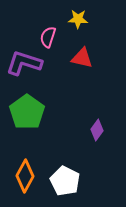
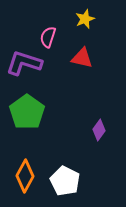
yellow star: moved 7 px right; rotated 24 degrees counterclockwise
purple diamond: moved 2 px right
